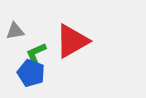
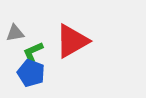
gray triangle: moved 2 px down
green L-shape: moved 3 px left, 1 px up
